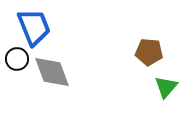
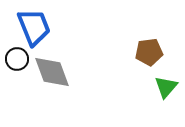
brown pentagon: rotated 12 degrees counterclockwise
